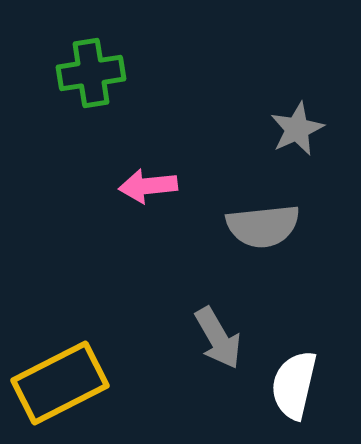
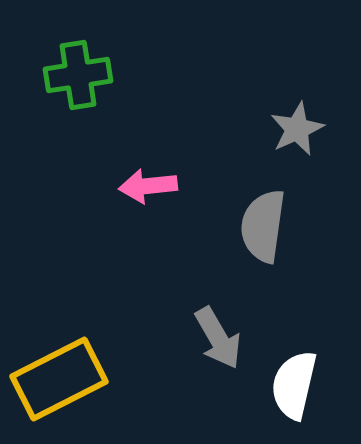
green cross: moved 13 px left, 2 px down
gray semicircle: rotated 104 degrees clockwise
yellow rectangle: moved 1 px left, 4 px up
